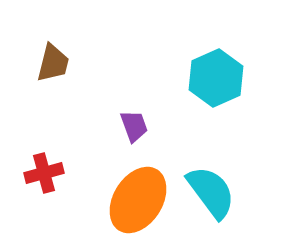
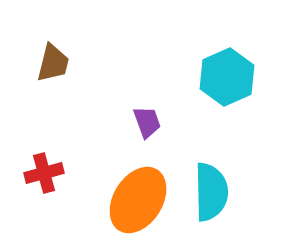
cyan hexagon: moved 11 px right, 1 px up
purple trapezoid: moved 13 px right, 4 px up
cyan semicircle: rotated 36 degrees clockwise
